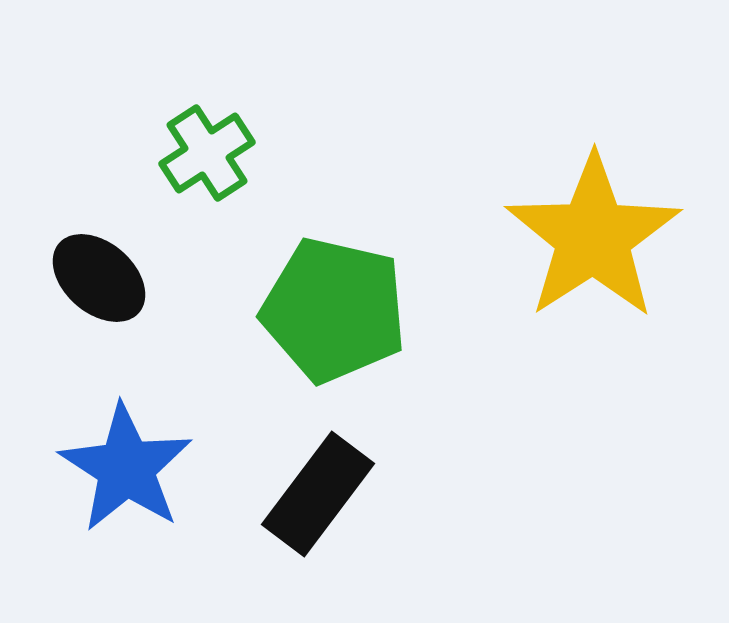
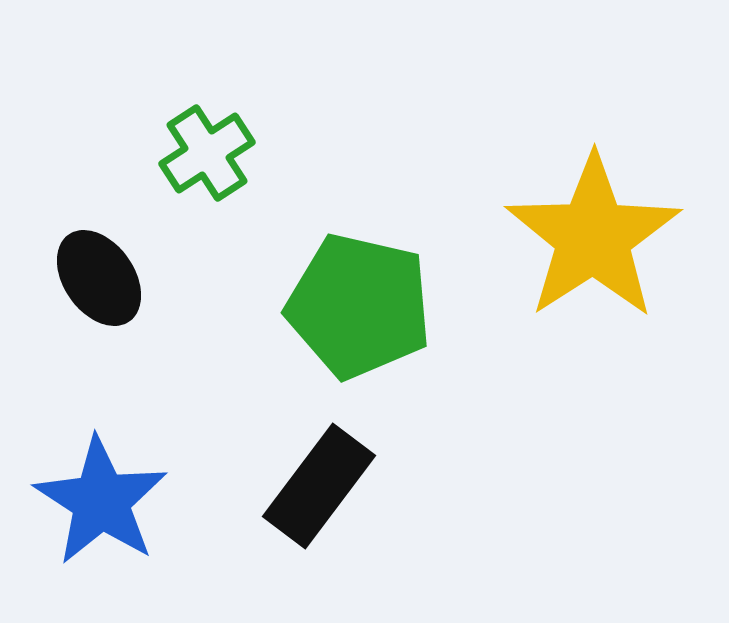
black ellipse: rotated 14 degrees clockwise
green pentagon: moved 25 px right, 4 px up
blue star: moved 25 px left, 33 px down
black rectangle: moved 1 px right, 8 px up
